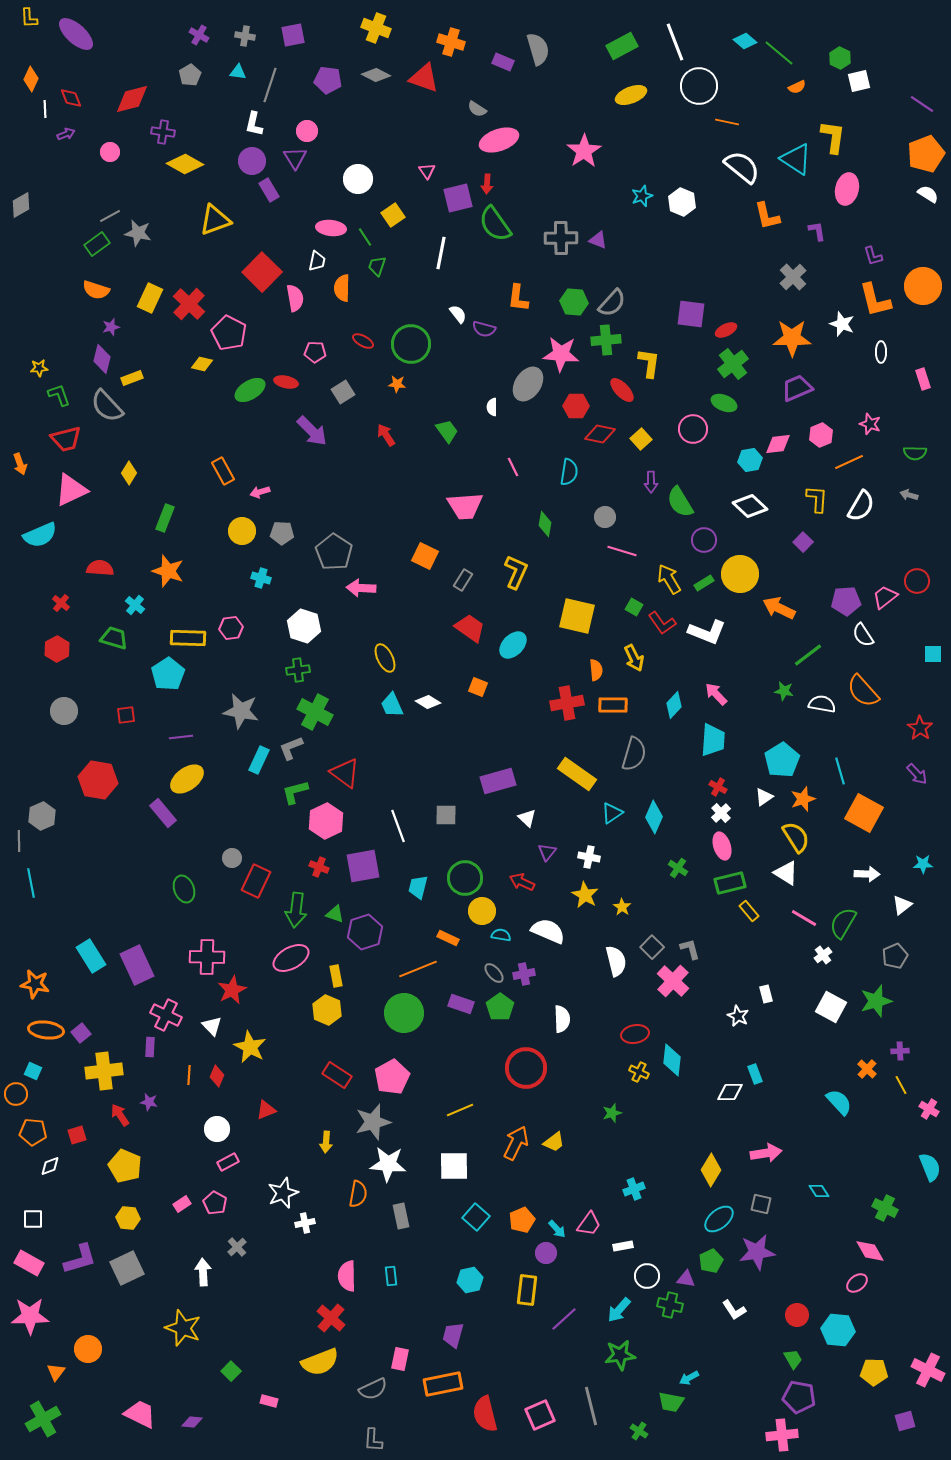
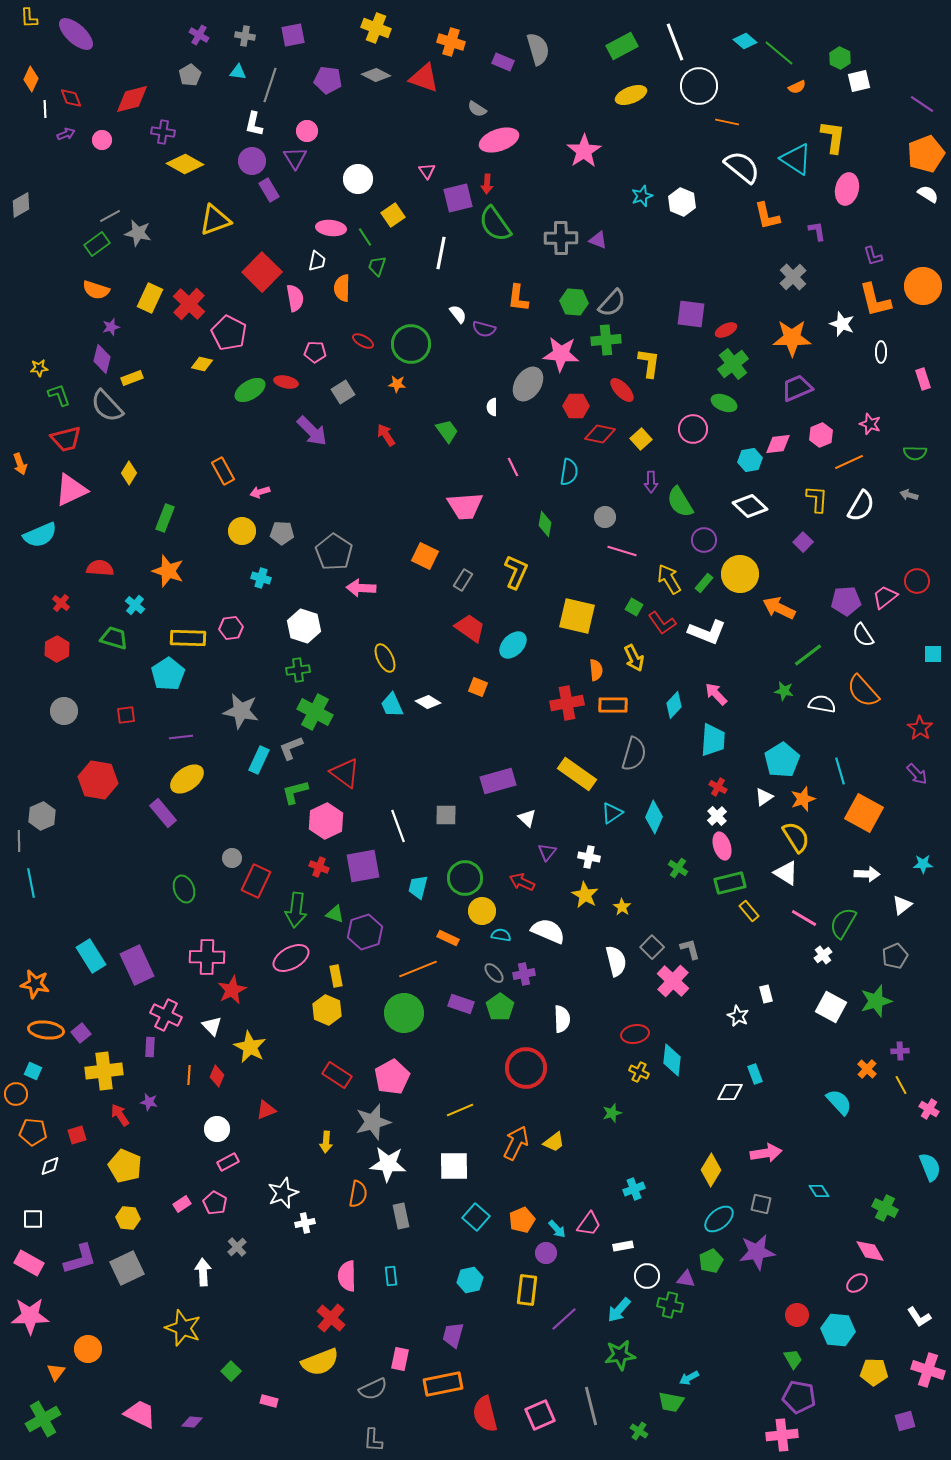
pink circle at (110, 152): moved 8 px left, 12 px up
green rectangle at (704, 583): rotated 18 degrees counterclockwise
white cross at (721, 813): moved 4 px left, 3 px down
white L-shape at (734, 1310): moved 185 px right, 7 px down
pink cross at (928, 1370): rotated 8 degrees counterclockwise
